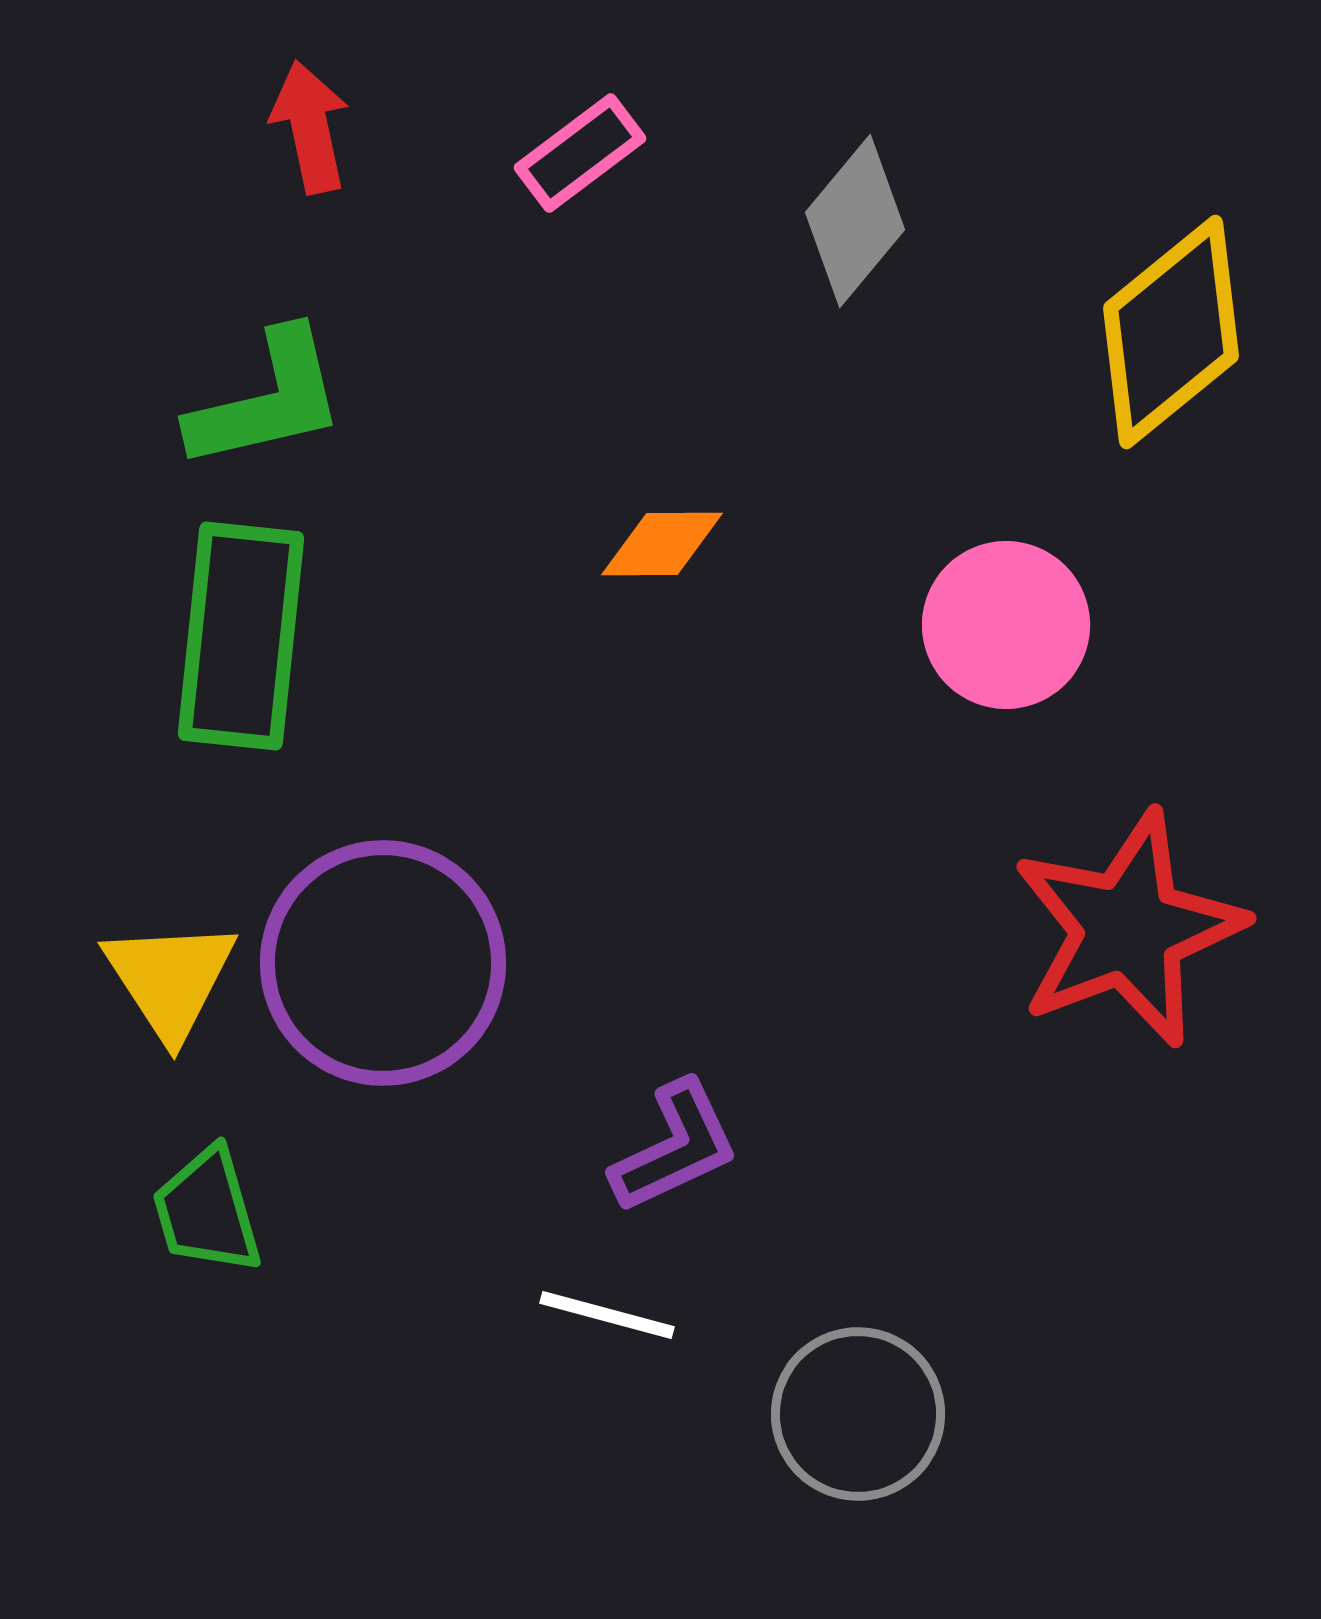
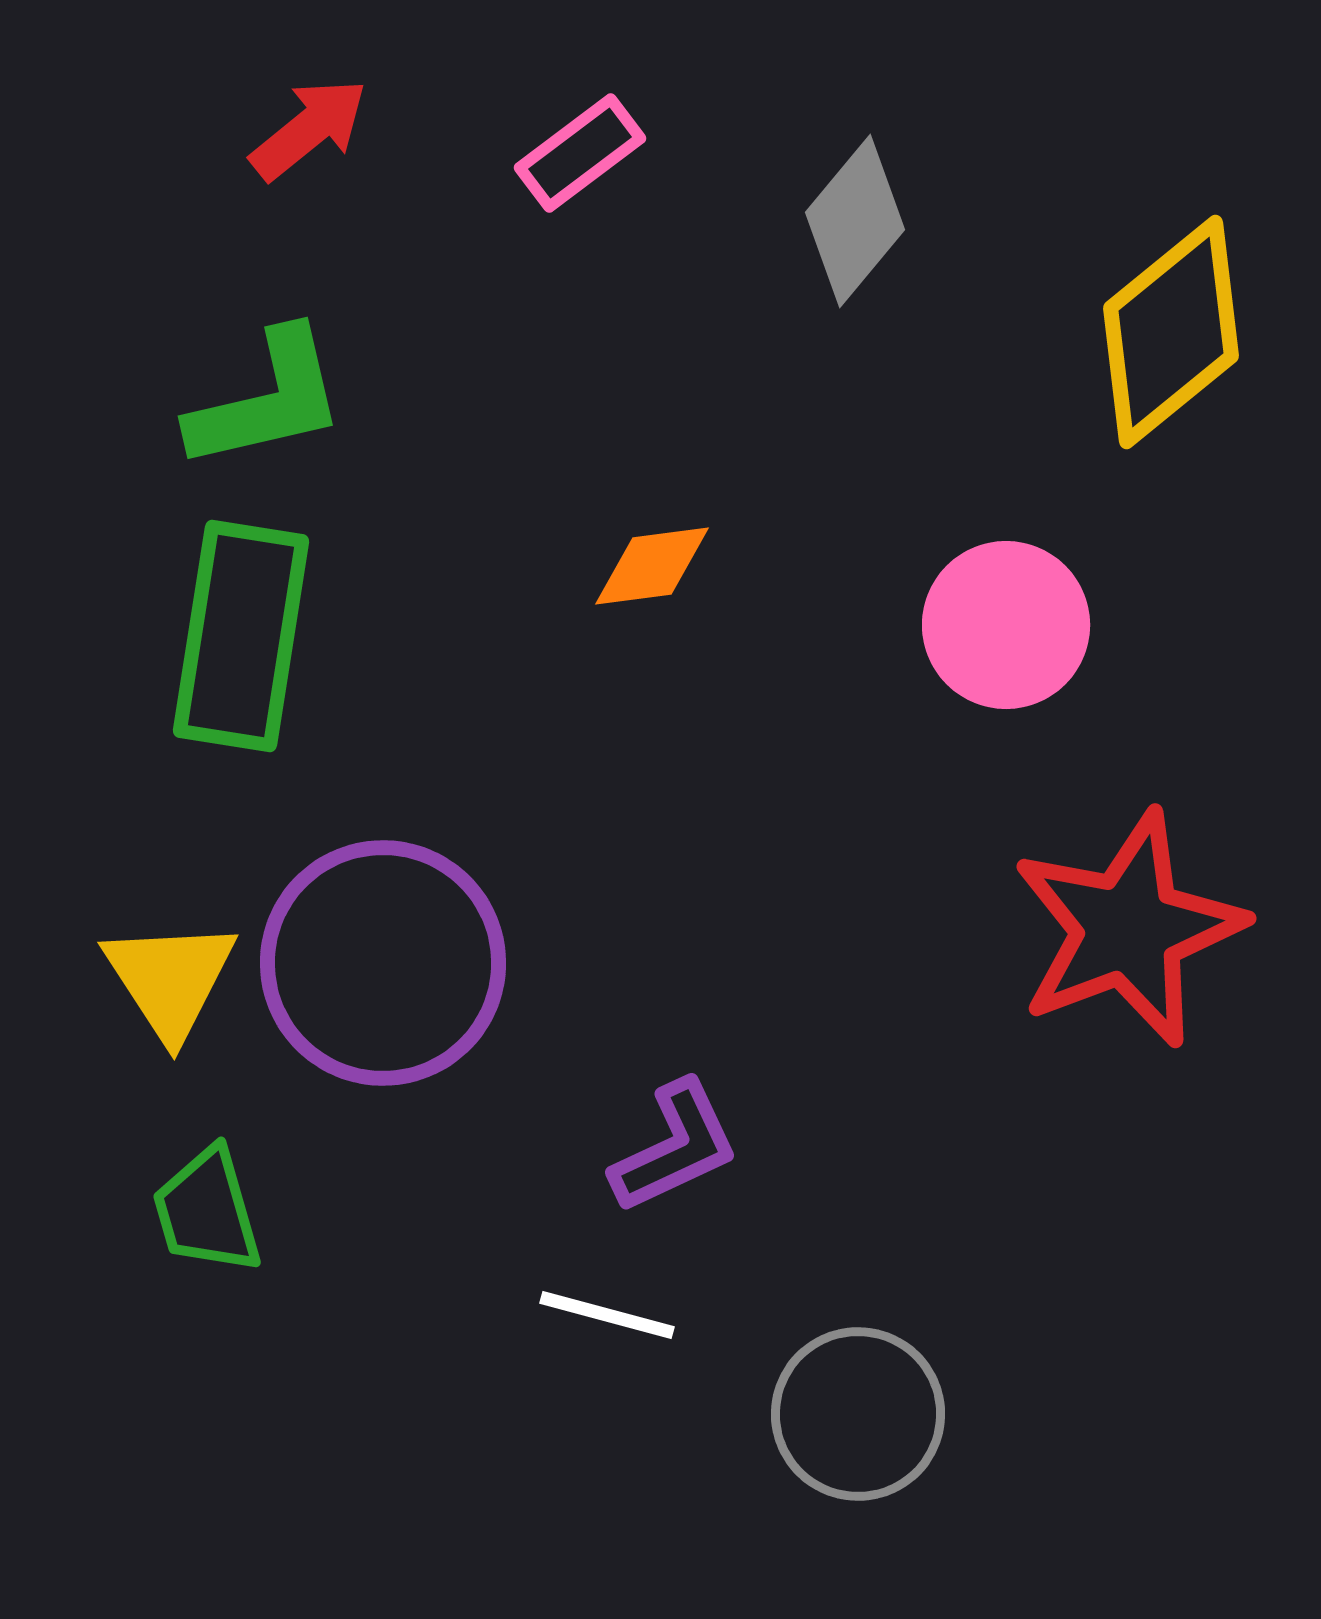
red arrow: moved 1 px left, 2 px down; rotated 63 degrees clockwise
orange diamond: moved 10 px left, 22 px down; rotated 7 degrees counterclockwise
green rectangle: rotated 3 degrees clockwise
